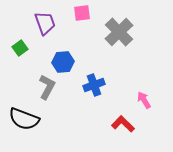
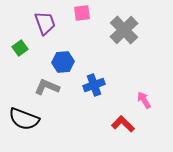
gray cross: moved 5 px right, 2 px up
gray L-shape: rotated 95 degrees counterclockwise
